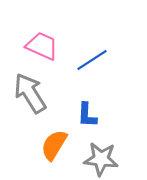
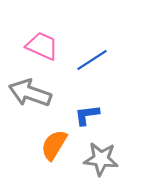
gray arrow: rotated 39 degrees counterclockwise
blue L-shape: rotated 80 degrees clockwise
